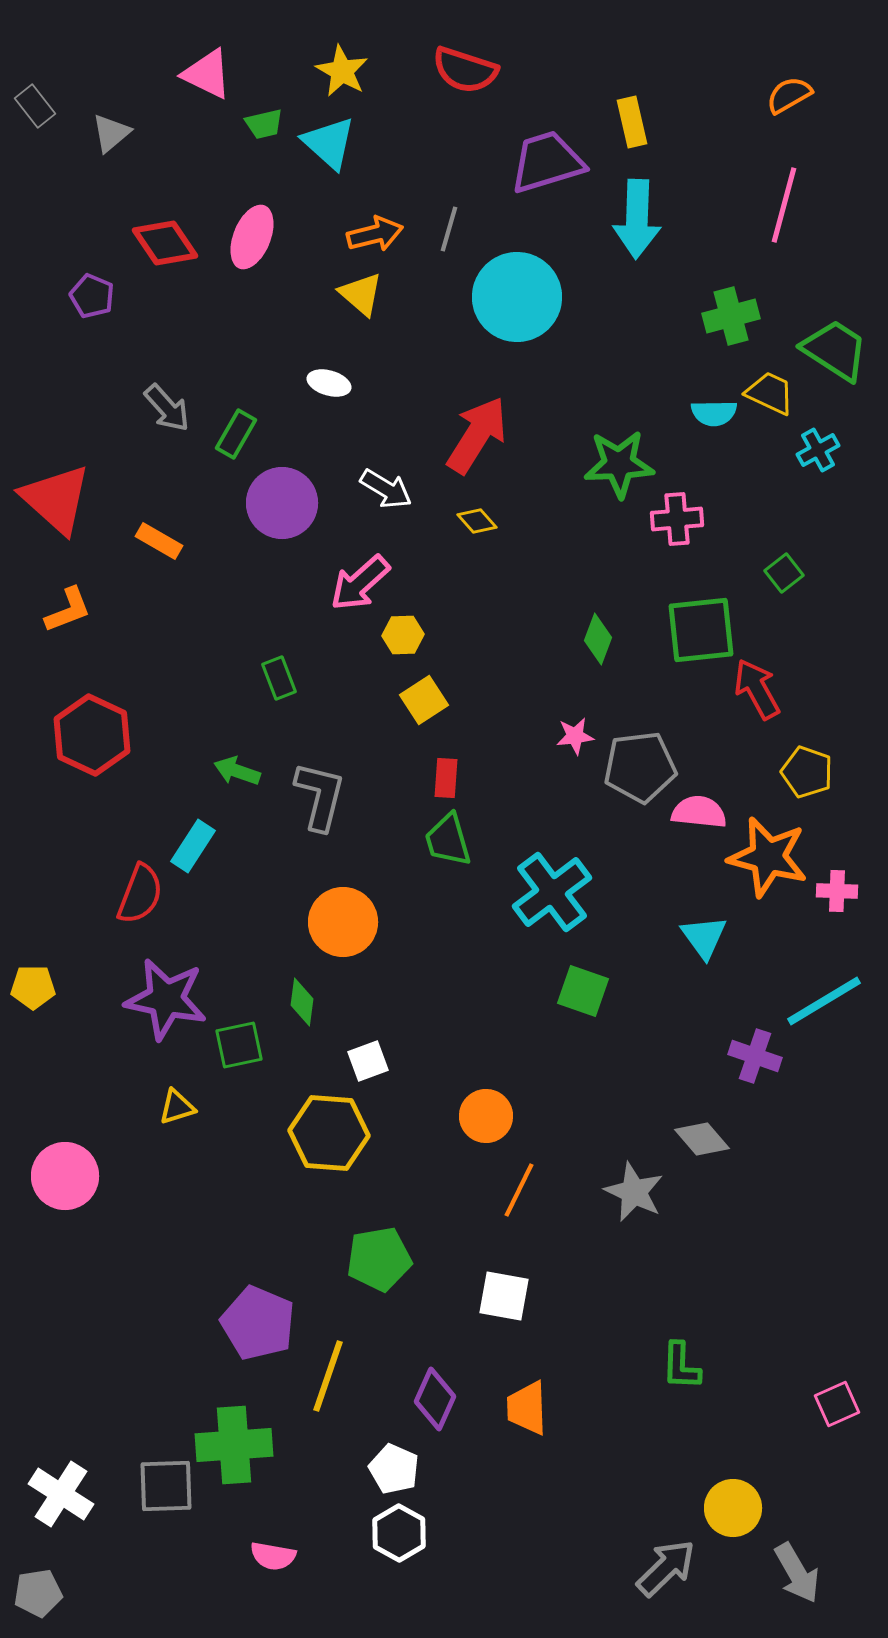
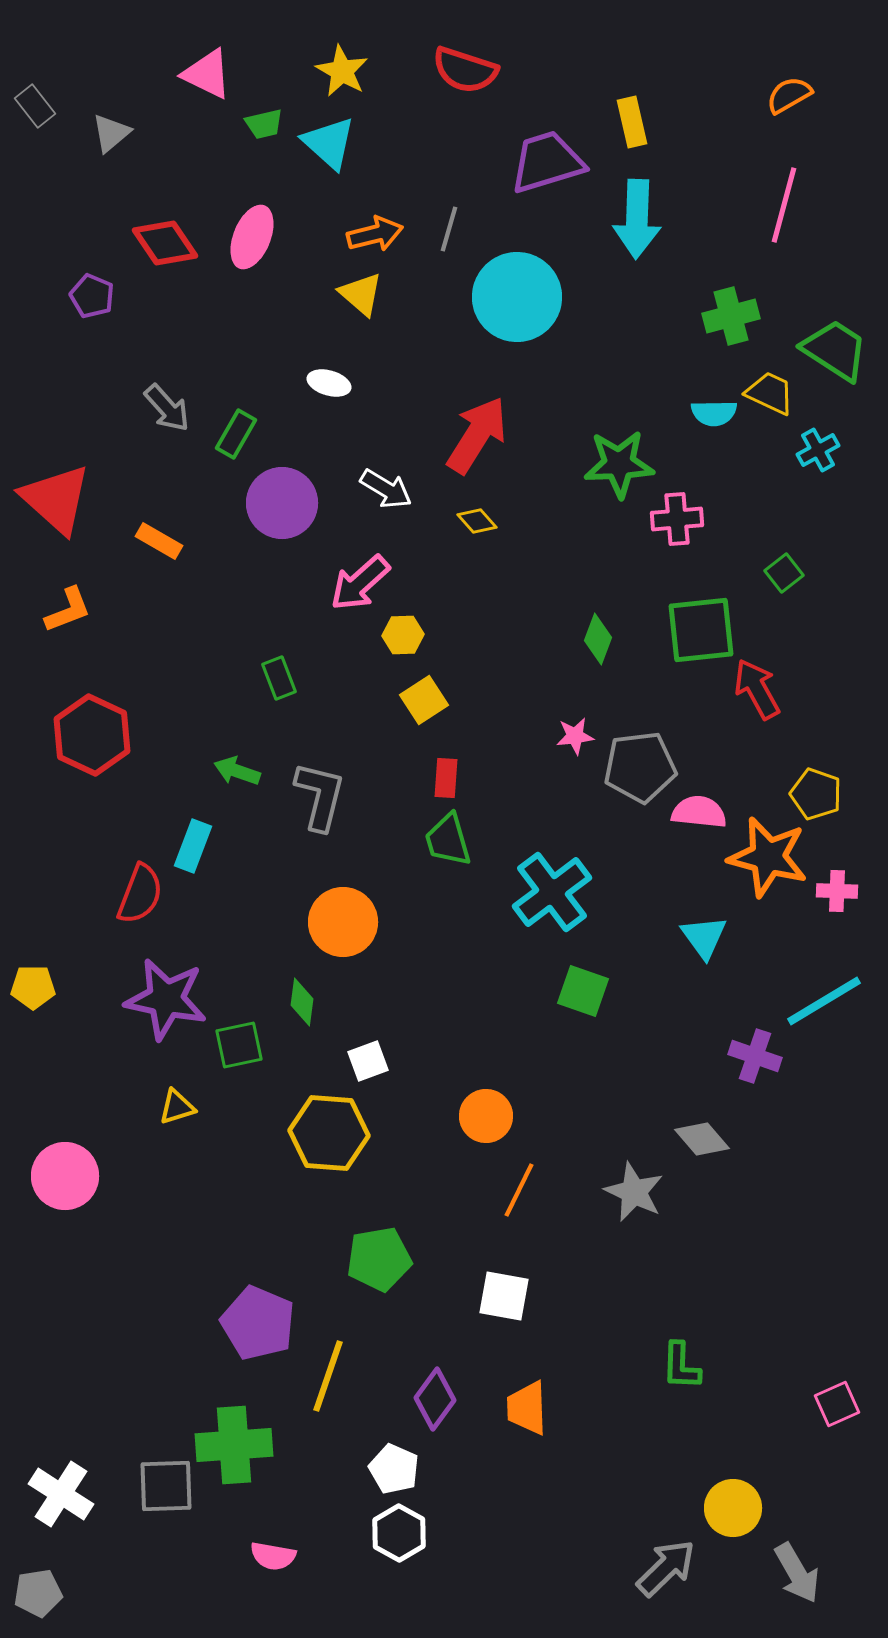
yellow pentagon at (807, 772): moved 9 px right, 22 px down
cyan rectangle at (193, 846): rotated 12 degrees counterclockwise
purple diamond at (435, 1399): rotated 12 degrees clockwise
